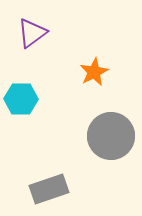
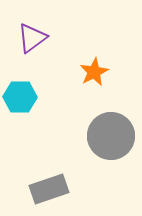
purple triangle: moved 5 px down
cyan hexagon: moved 1 px left, 2 px up
